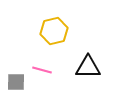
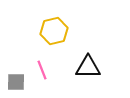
pink line: rotated 54 degrees clockwise
